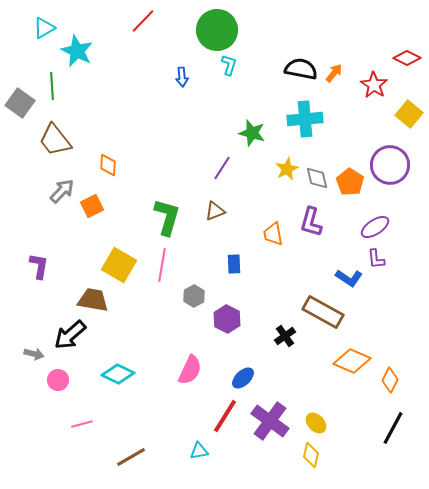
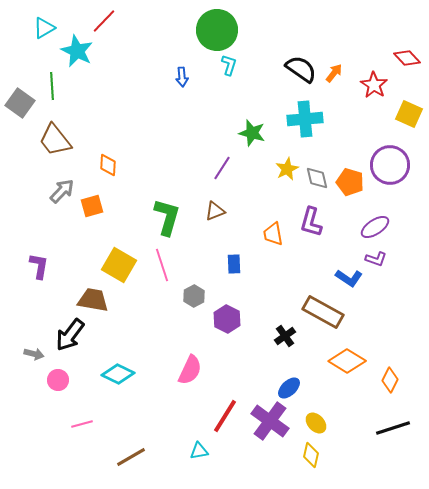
red line at (143, 21): moved 39 px left
red diamond at (407, 58): rotated 20 degrees clockwise
black semicircle at (301, 69): rotated 24 degrees clockwise
yellow square at (409, 114): rotated 16 degrees counterclockwise
orange pentagon at (350, 182): rotated 16 degrees counterclockwise
orange square at (92, 206): rotated 10 degrees clockwise
purple L-shape at (376, 259): rotated 65 degrees counterclockwise
pink line at (162, 265): rotated 28 degrees counterclockwise
black arrow at (70, 335): rotated 12 degrees counterclockwise
orange diamond at (352, 361): moved 5 px left; rotated 9 degrees clockwise
blue ellipse at (243, 378): moved 46 px right, 10 px down
black line at (393, 428): rotated 44 degrees clockwise
